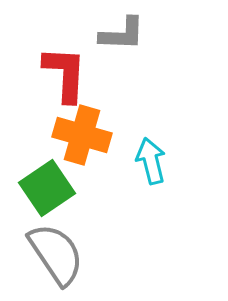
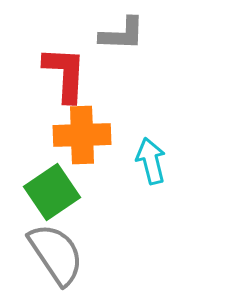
orange cross: rotated 18 degrees counterclockwise
green square: moved 5 px right, 4 px down
